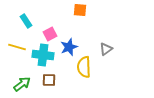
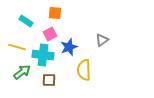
orange square: moved 25 px left, 3 px down
cyan rectangle: rotated 24 degrees counterclockwise
gray triangle: moved 4 px left, 9 px up
yellow semicircle: moved 3 px down
green arrow: moved 12 px up
